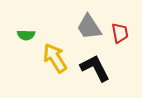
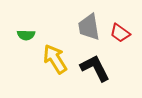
gray trapezoid: rotated 24 degrees clockwise
red trapezoid: rotated 135 degrees clockwise
yellow arrow: moved 1 px down
